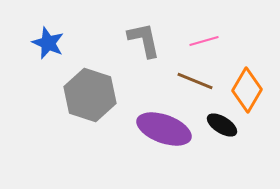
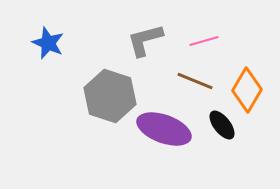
gray L-shape: moved 1 px right; rotated 93 degrees counterclockwise
gray hexagon: moved 20 px right, 1 px down
black ellipse: rotated 20 degrees clockwise
